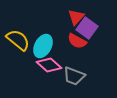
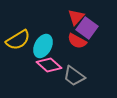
yellow semicircle: rotated 110 degrees clockwise
gray trapezoid: rotated 15 degrees clockwise
